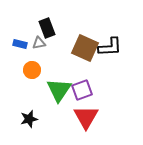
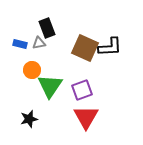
green triangle: moved 9 px left, 4 px up
